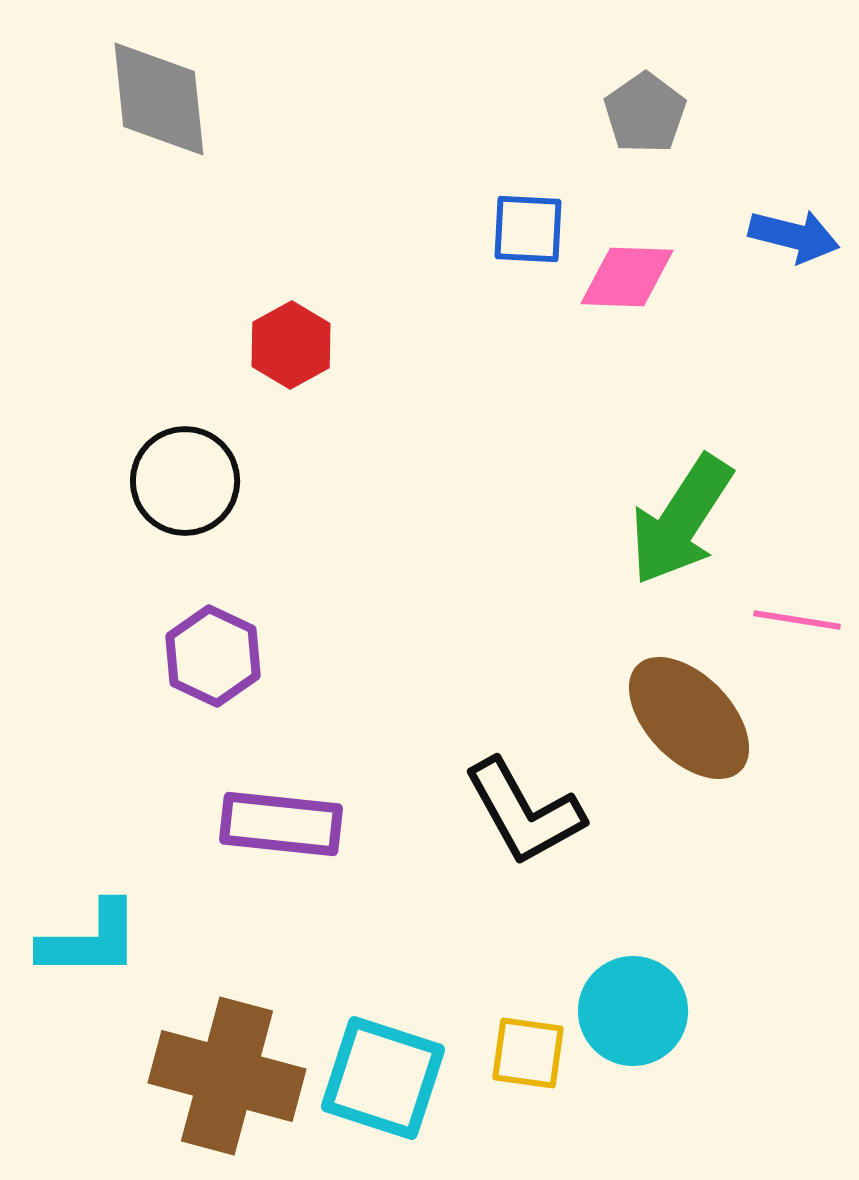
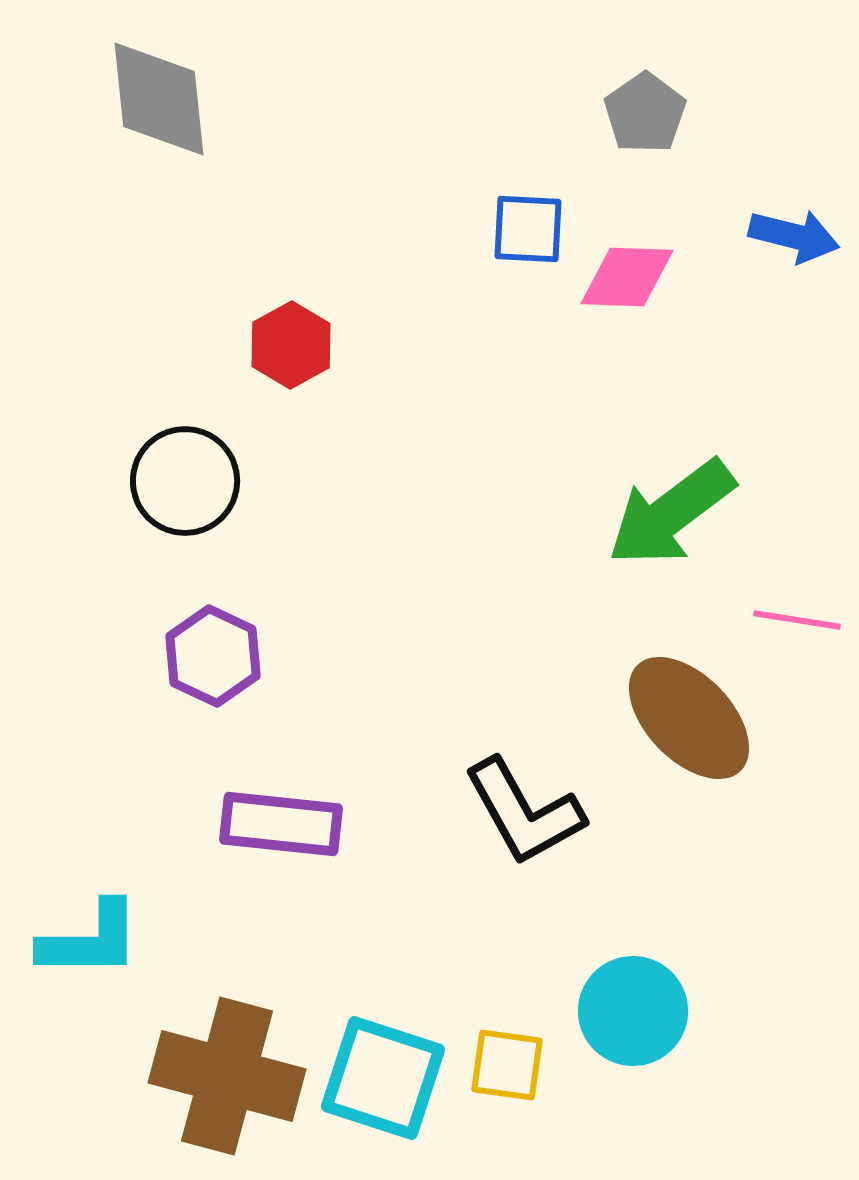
green arrow: moved 10 px left, 7 px up; rotated 20 degrees clockwise
yellow square: moved 21 px left, 12 px down
